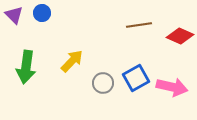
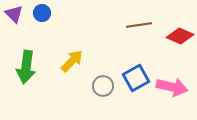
purple triangle: moved 1 px up
gray circle: moved 3 px down
